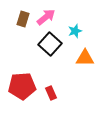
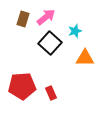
black square: moved 1 px up
